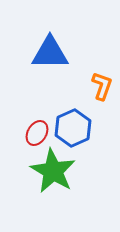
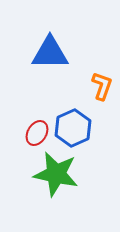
green star: moved 3 px right, 3 px down; rotated 18 degrees counterclockwise
